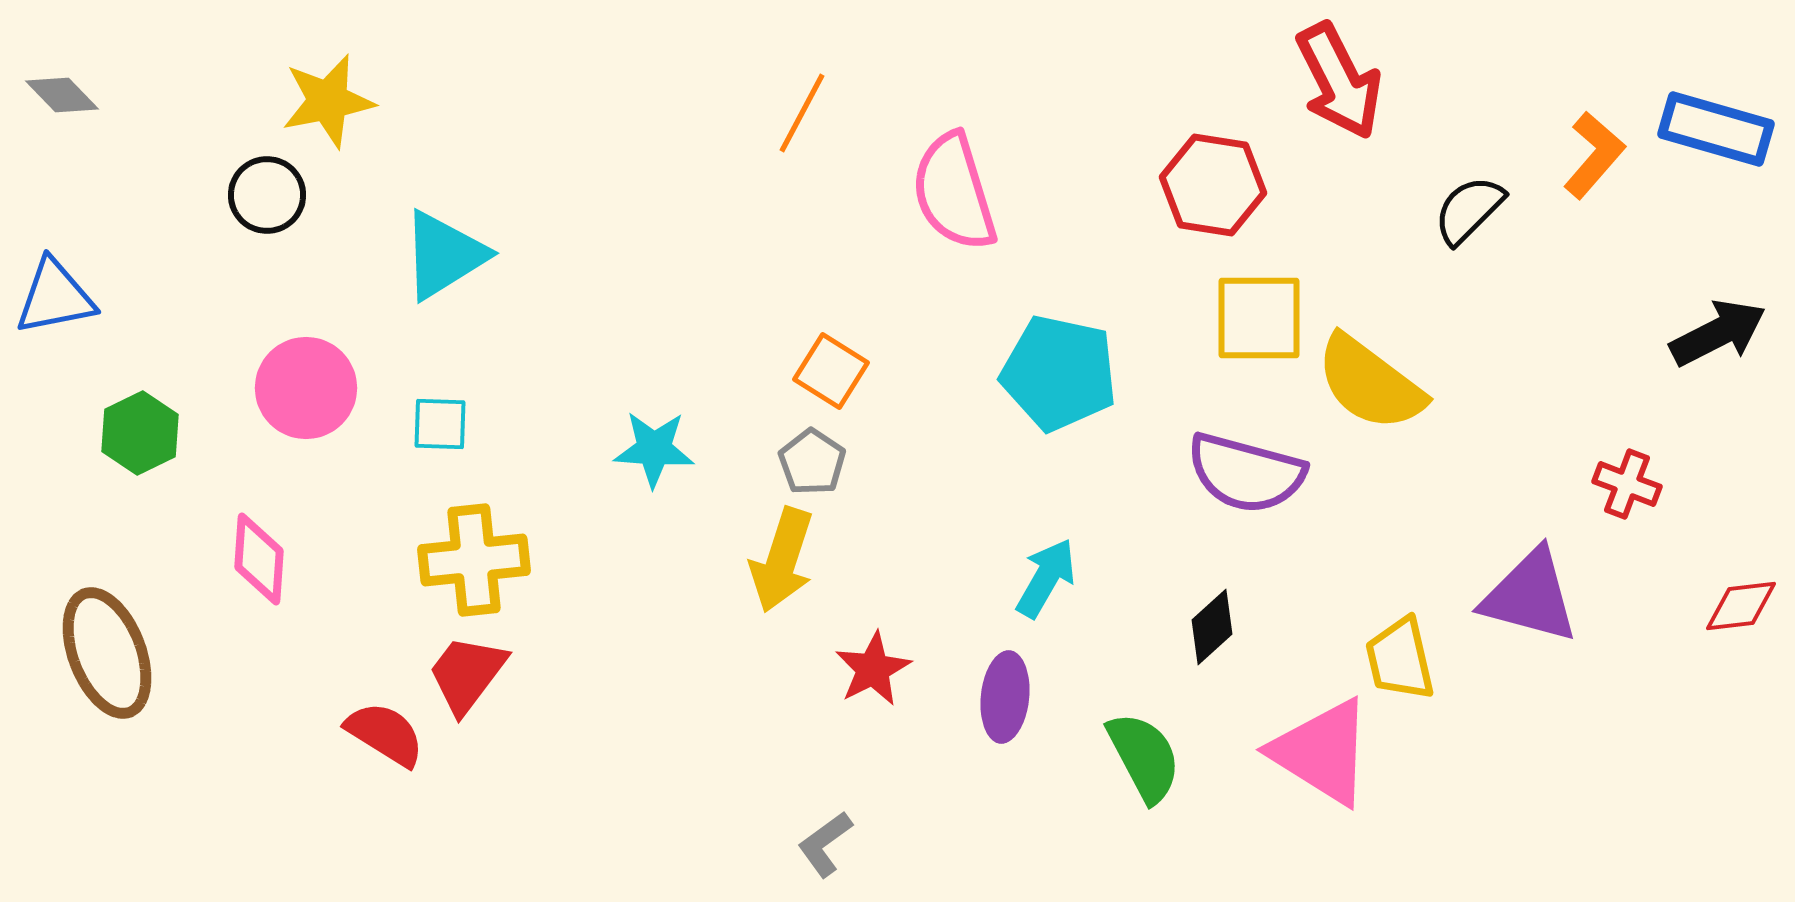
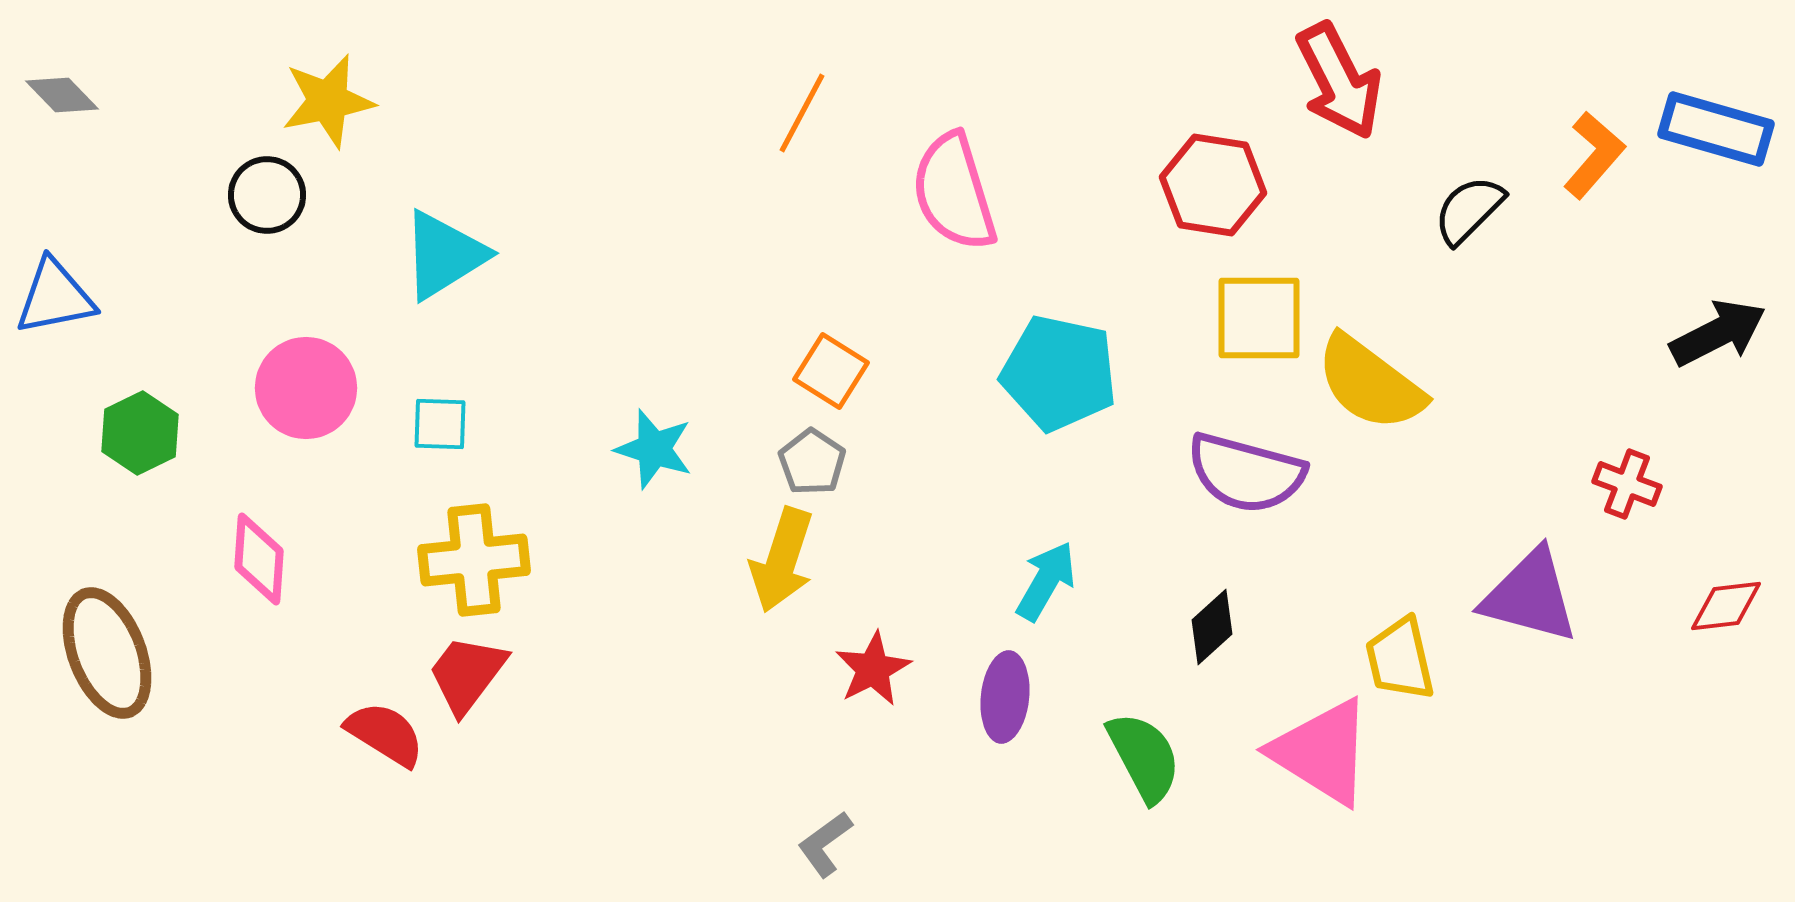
cyan star: rotated 14 degrees clockwise
cyan arrow: moved 3 px down
red diamond: moved 15 px left
